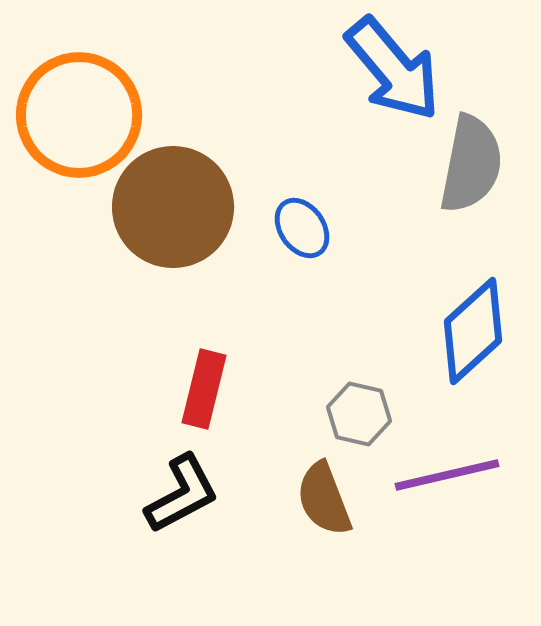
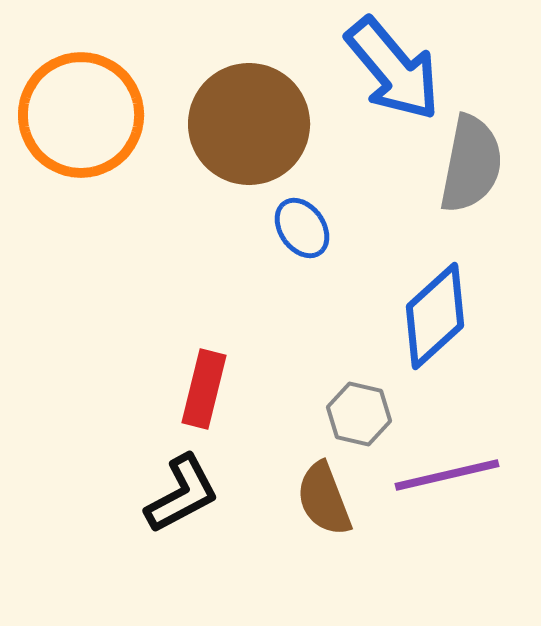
orange circle: moved 2 px right
brown circle: moved 76 px right, 83 px up
blue diamond: moved 38 px left, 15 px up
